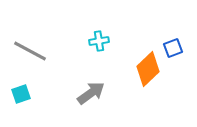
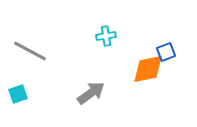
cyan cross: moved 7 px right, 5 px up
blue square: moved 7 px left, 4 px down
orange diamond: rotated 32 degrees clockwise
cyan square: moved 3 px left
